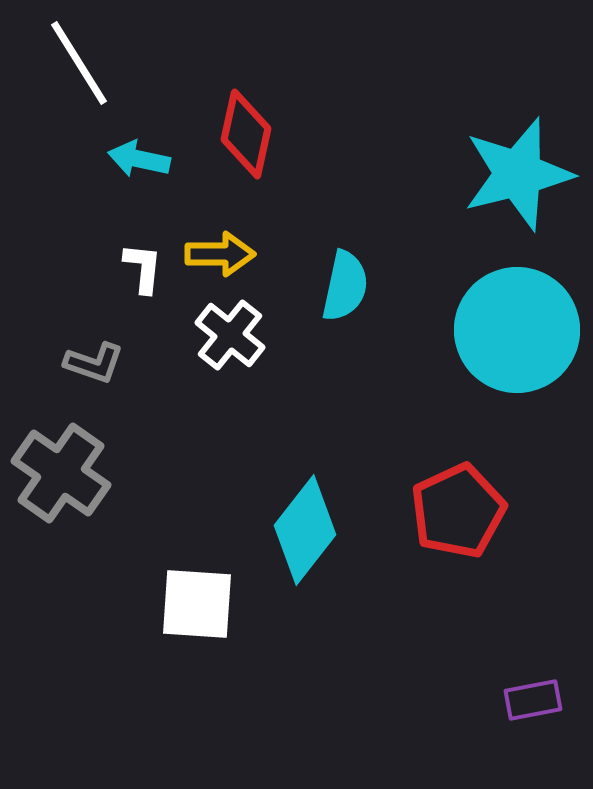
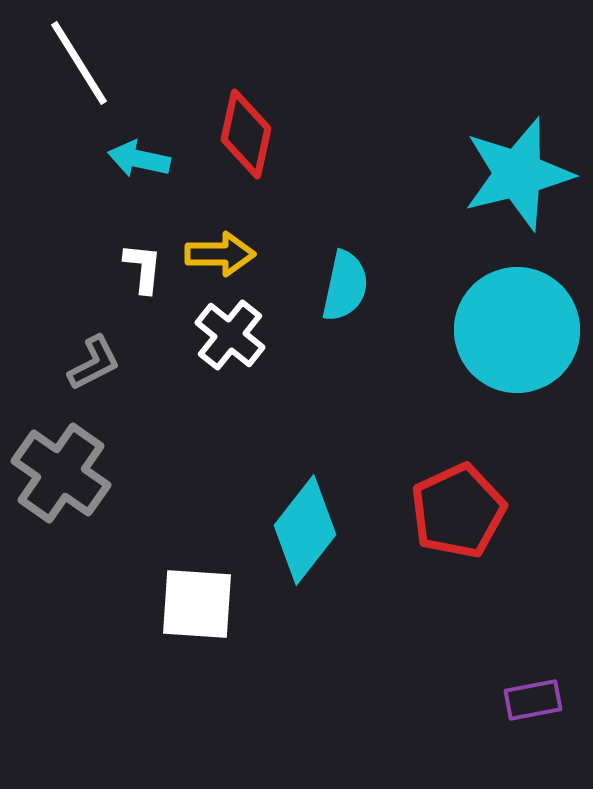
gray L-shape: rotated 46 degrees counterclockwise
